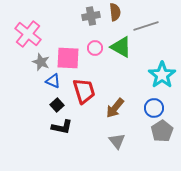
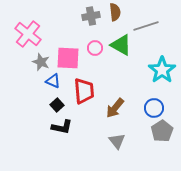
green triangle: moved 2 px up
cyan star: moved 5 px up
red trapezoid: rotated 12 degrees clockwise
